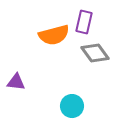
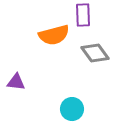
purple rectangle: moved 1 px left, 7 px up; rotated 15 degrees counterclockwise
cyan circle: moved 3 px down
